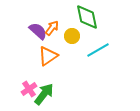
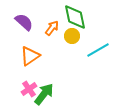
green diamond: moved 12 px left
purple semicircle: moved 14 px left, 9 px up
orange triangle: moved 18 px left
